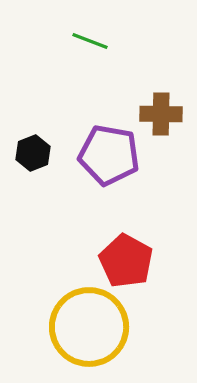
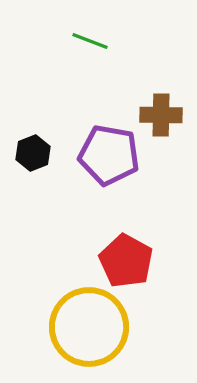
brown cross: moved 1 px down
